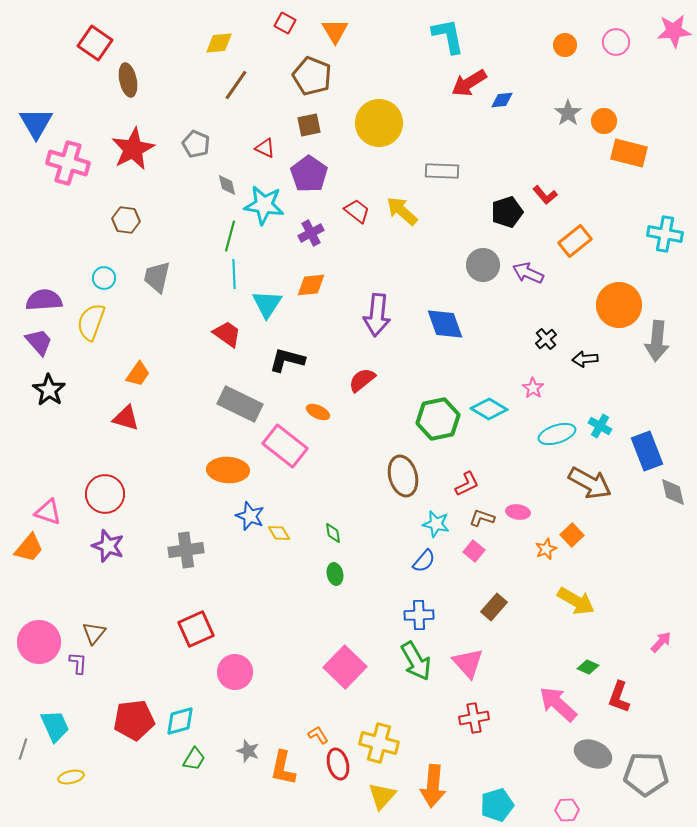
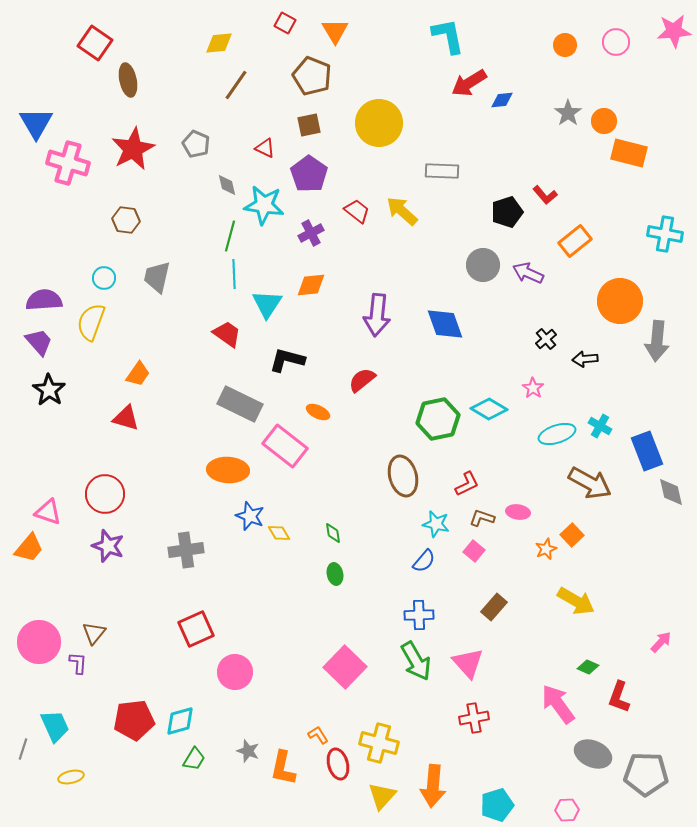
orange circle at (619, 305): moved 1 px right, 4 px up
gray diamond at (673, 492): moved 2 px left
pink arrow at (558, 704): rotated 12 degrees clockwise
